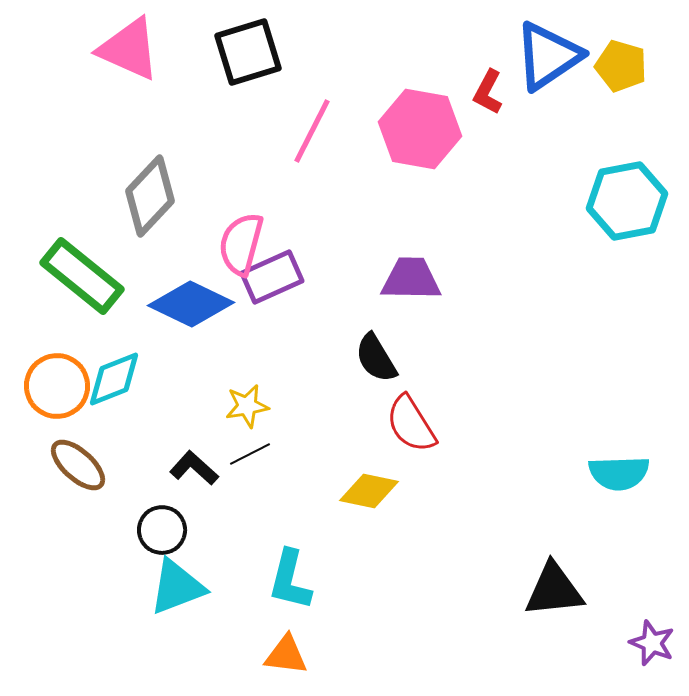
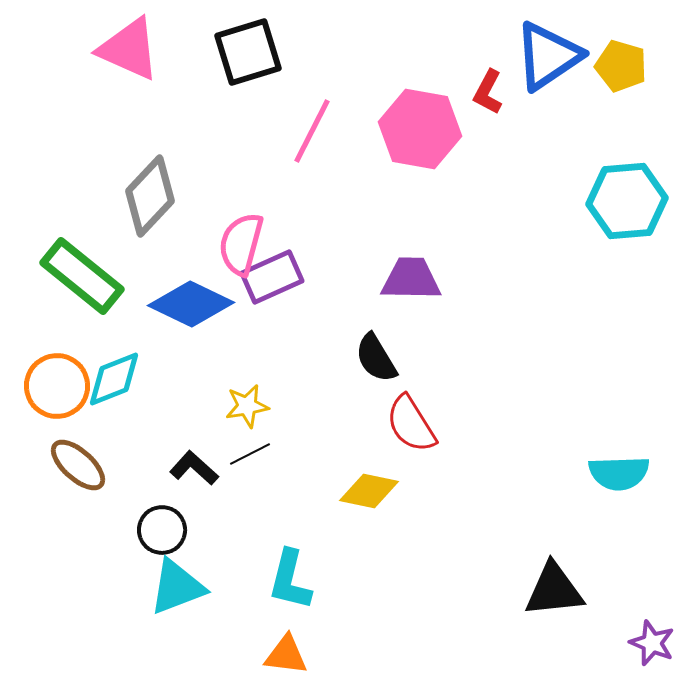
cyan hexagon: rotated 6 degrees clockwise
